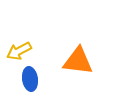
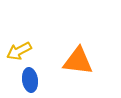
blue ellipse: moved 1 px down
